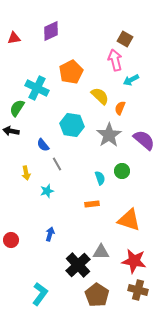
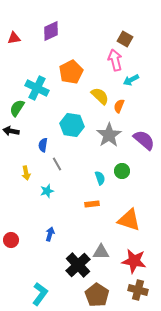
orange semicircle: moved 1 px left, 2 px up
blue semicircle: rotated 48 degrees clockwise
